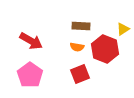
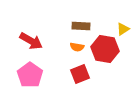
red hexagon: rotated 12 degrees counterclockwise
